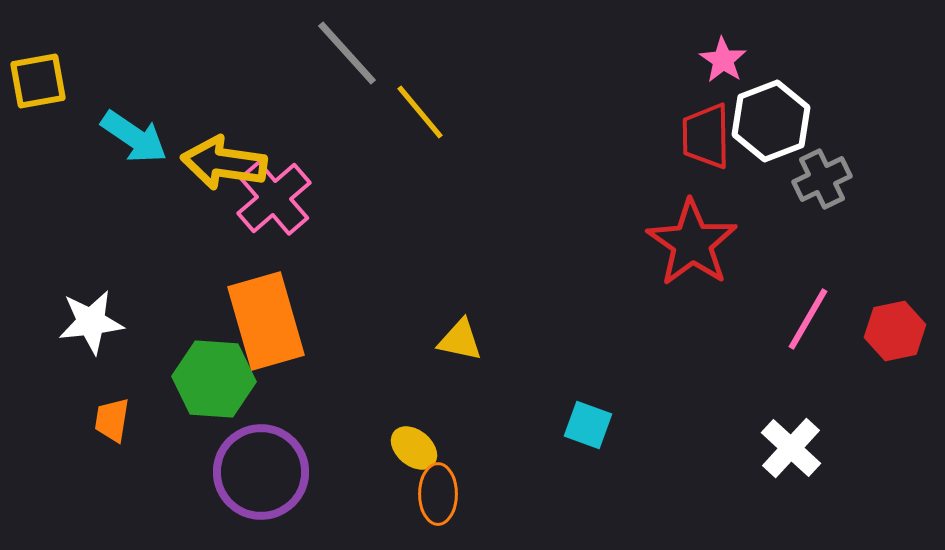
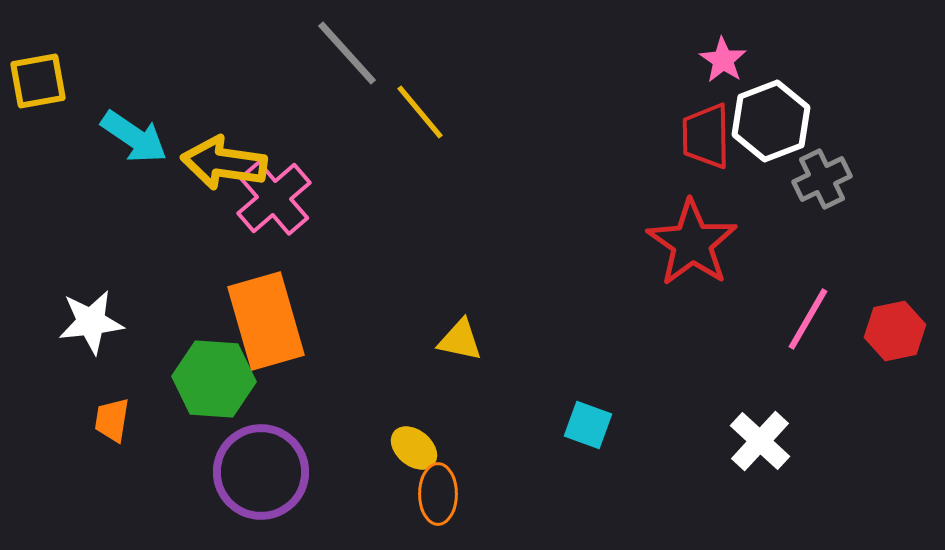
white cross: moved 31 px left, 7 px up
